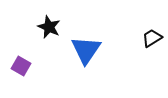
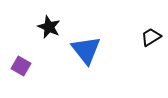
black trapezoid: moved 1 px left, 1 px up
blue triangle: rotated 12 degrees counterclockwise
